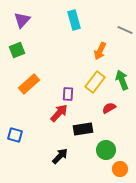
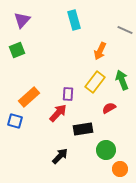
orange rectangle: moved 13 px down
red arrow: moved 1 px left
blue square: moved 14 px up
